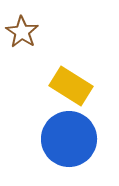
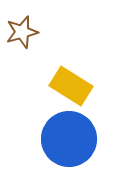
brown star: rotated 24 degrees clockwise
